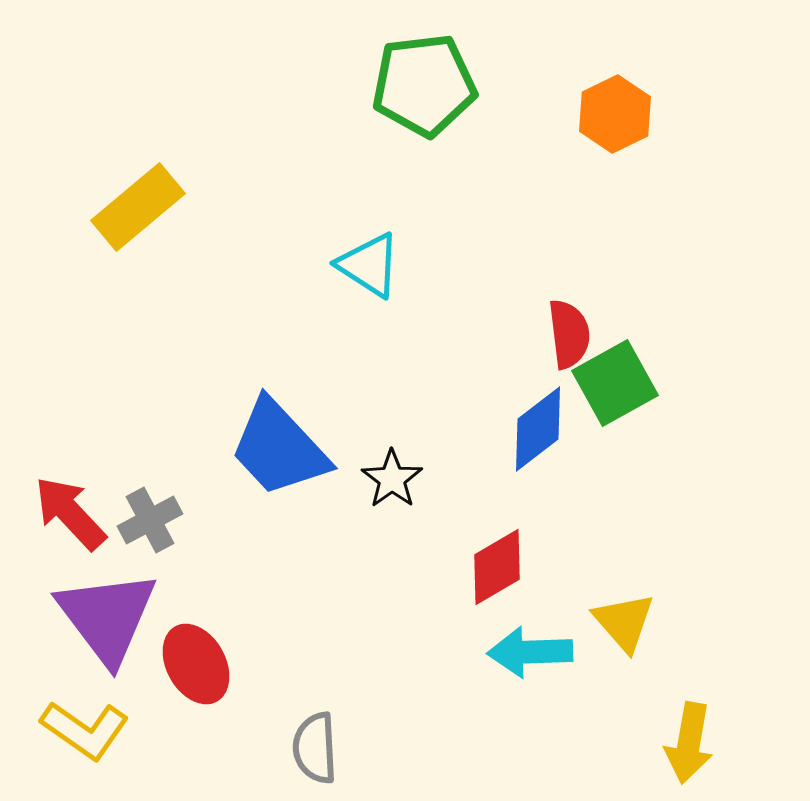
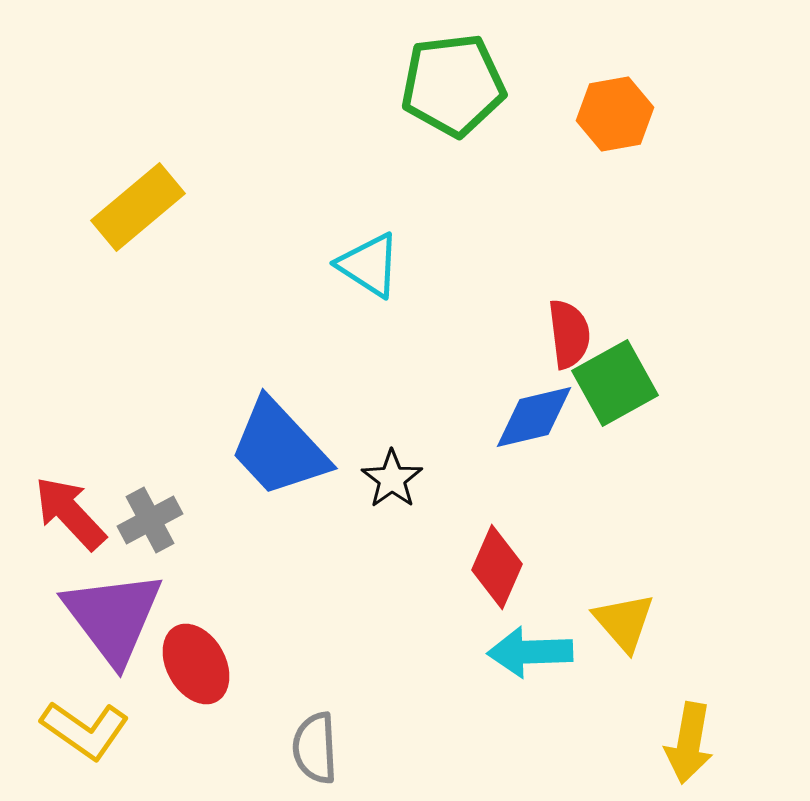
green pentagon: moved 29 px right
orange hexagon: rotated 16 degrees clockwise
blue diamond: moved 4 px left, 12 px up; rotated 24 degrees clockwise
red diamond: rotated 36 degrees counterclockwise
purple triangle: moved 6 px right
